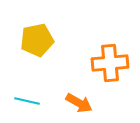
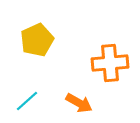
yellow pentagon: rotated 12 degrees counterclockwise
cyan line: rotated 55 degrees counterclockwise
